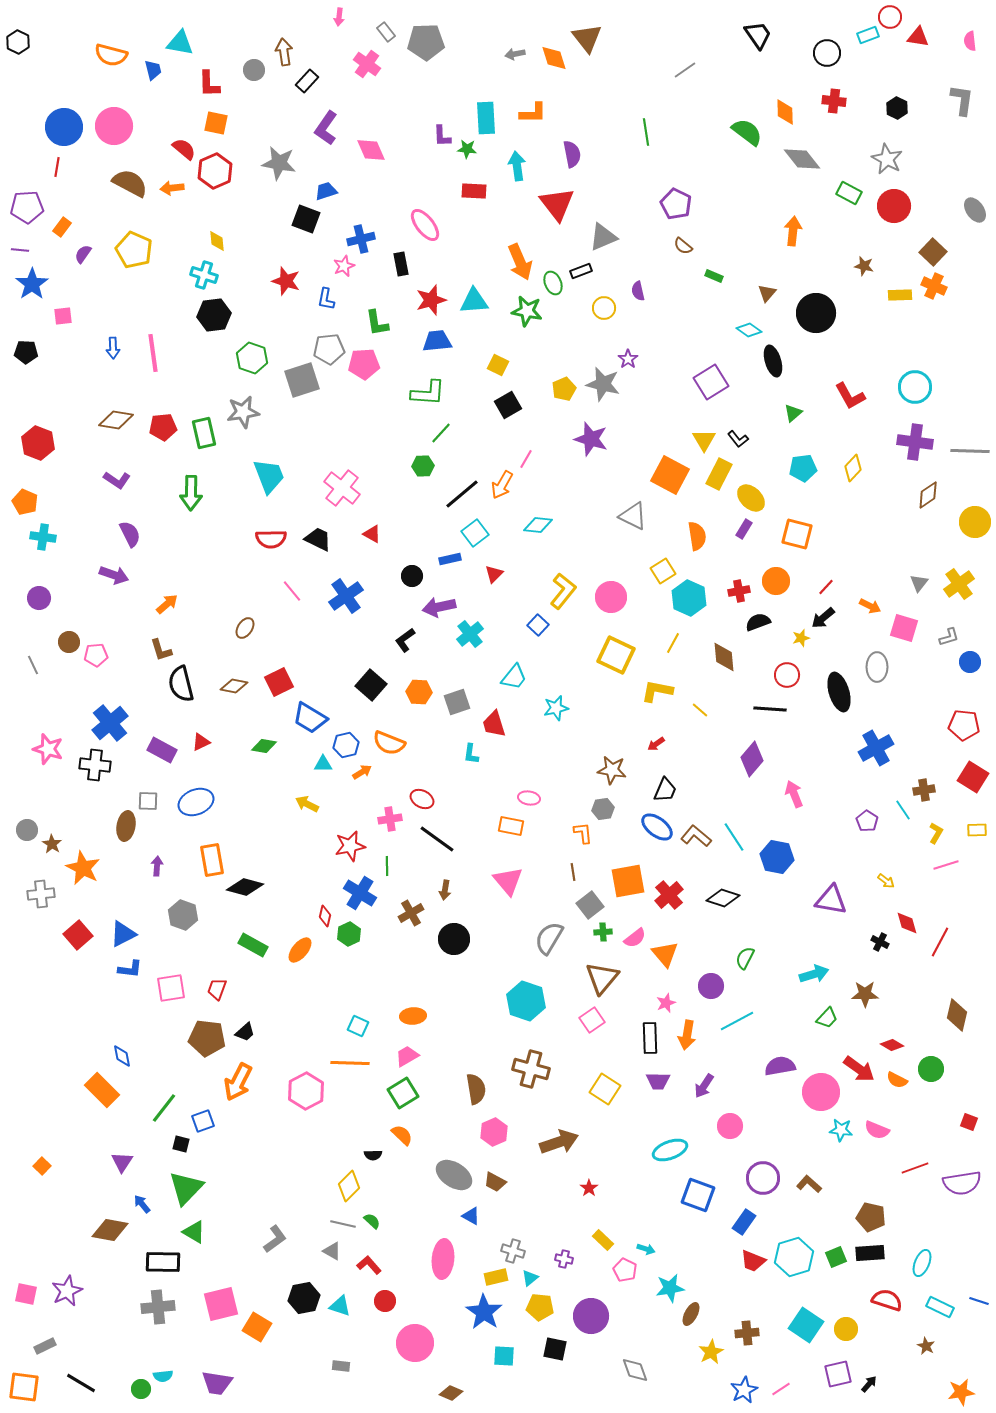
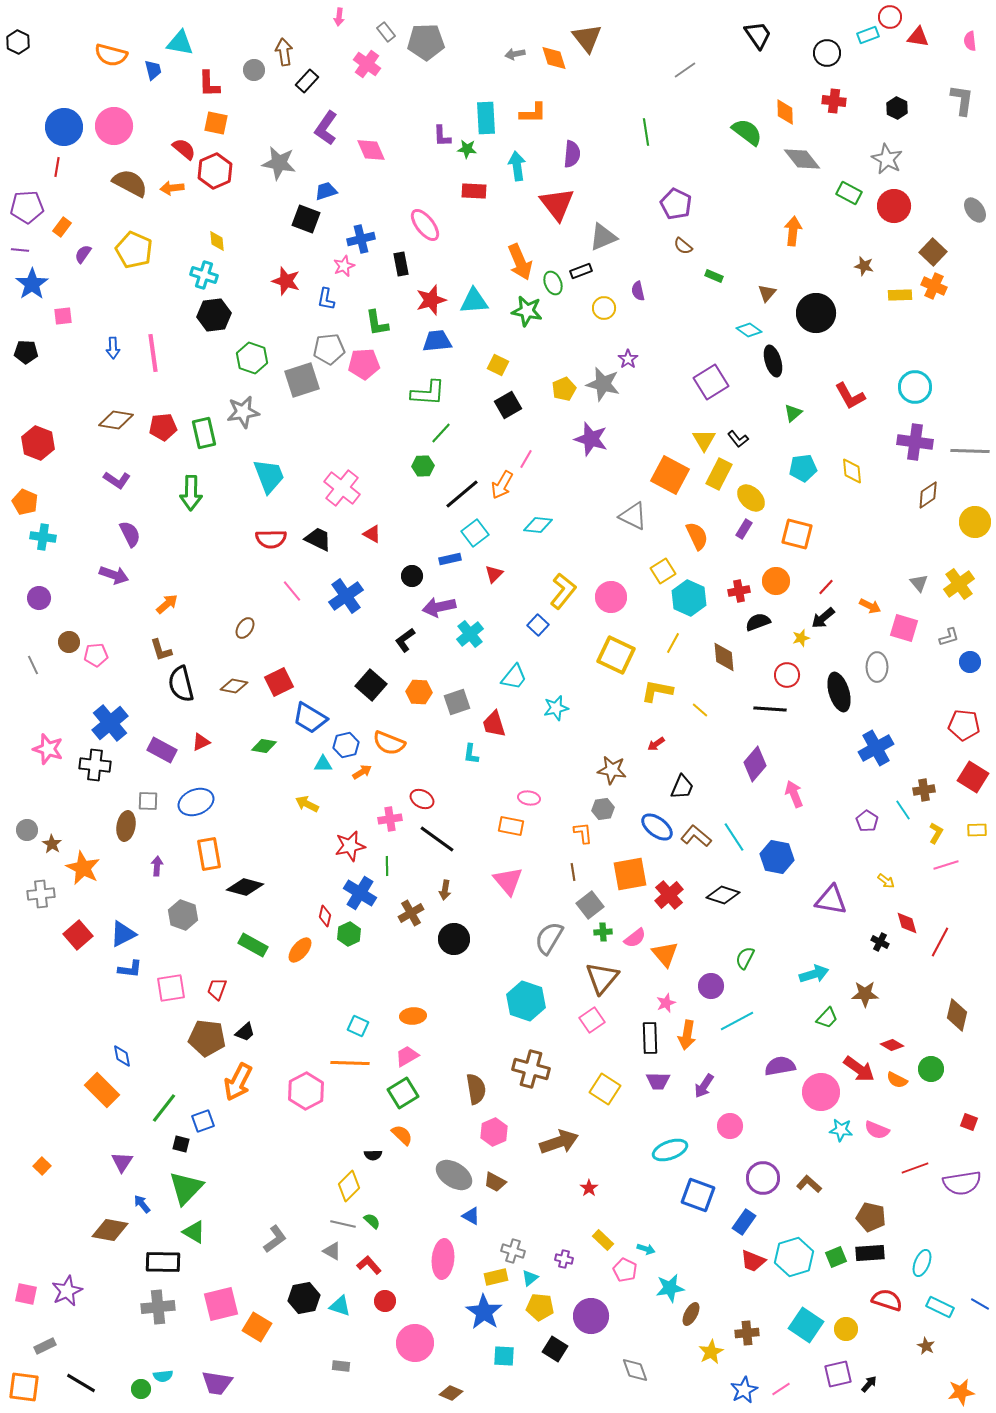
purple semicircle at (572, 154): rotated 16 degrees clockwise
yellow diamond at (853, 468): moved 1 px left, 3 px down; rotated 48 degrees counterclockwise
orange semicircle at (697, 536): rotated 16 degrees counterclockwise
gray triangle at (919, 583): rotated 18 degrees counterclockwise
purple diamond at (752, 759): moved 3 px right, 5 px down
black trapezoid at (665, 790): moved 17 px right, 3 px up
orange rectangle at (212, 860): moved 3 px left, 6 px up
orange square at (628, 881): moved 2 px right, 7 px up
black diamond at (723, 898): moved 3 px up
blue line at (979, 1301): moved 1 px right, 3 px down; rotated 12 degrees clockwise
black square at (555, 1349): rotated 20 degrees clockwise
